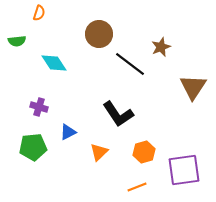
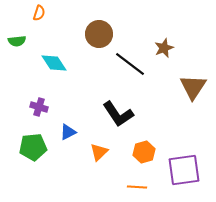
brown star: moved 3 px right, 1 px down
orange line: rotated 24 degrees clockwise
